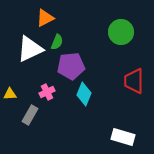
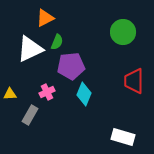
green circle: moved 2 px right
